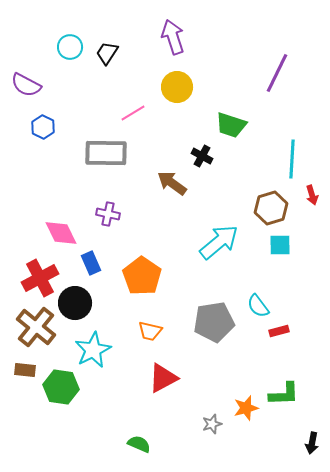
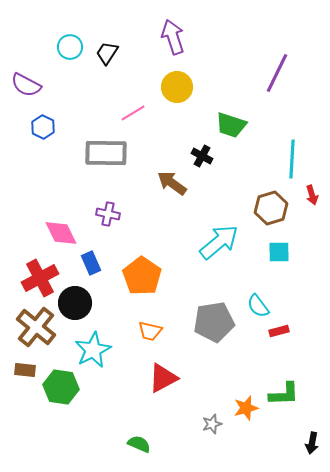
cyan square: moved 1 px left, 7 px down
